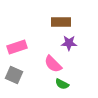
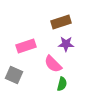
brown rectangle: rotated 18 degrees counterclockwise
purple star: moved 3 px left, 1 px down
pink rectangle: moved 9 px right, 1 px up
green semicircle: rotated 104 degrees counterclockwise
